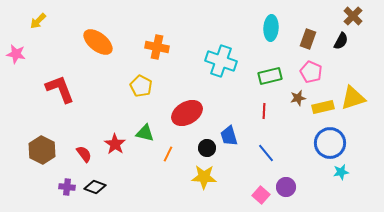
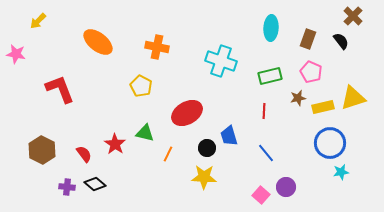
black semicircle: rotated 66 degrees counterclockwise
black diamond: moved 3 px up; rotated 20 degrees clockwise
